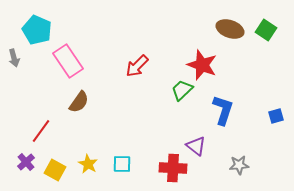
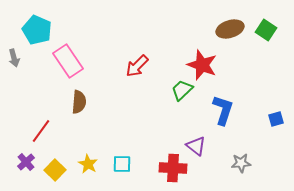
brown ellipse: rotated 36 degrees counterclockwise
brown semicircle: rotated 30 degrees counterclockwise
blue square: moved 3 px down
gray star: moved 2 px right, 2 px up
yellow square: rotated 15 degrees clockwise
